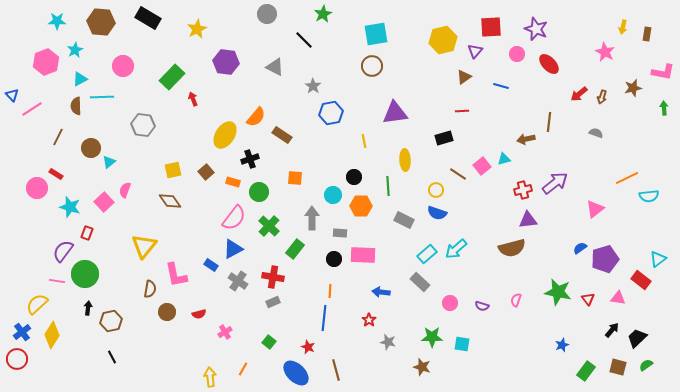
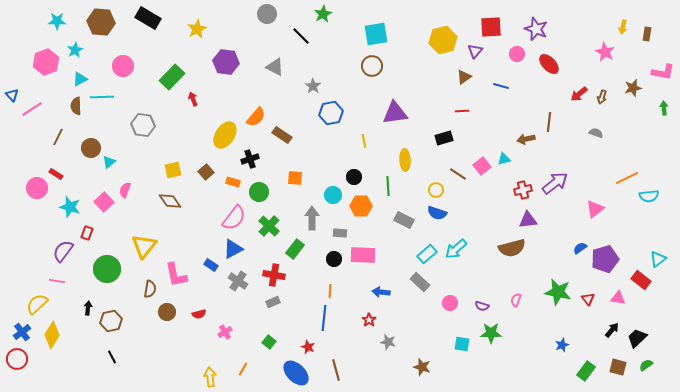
black line at (304, 40): moved 3 px left, 4 px up
green circle at (85, 274): moved 22 px right, 5 px up
red cross at (273, 277): moved 1 px right, 2 px up
green star at (432, 337): moved 59 px right, 4 px up
